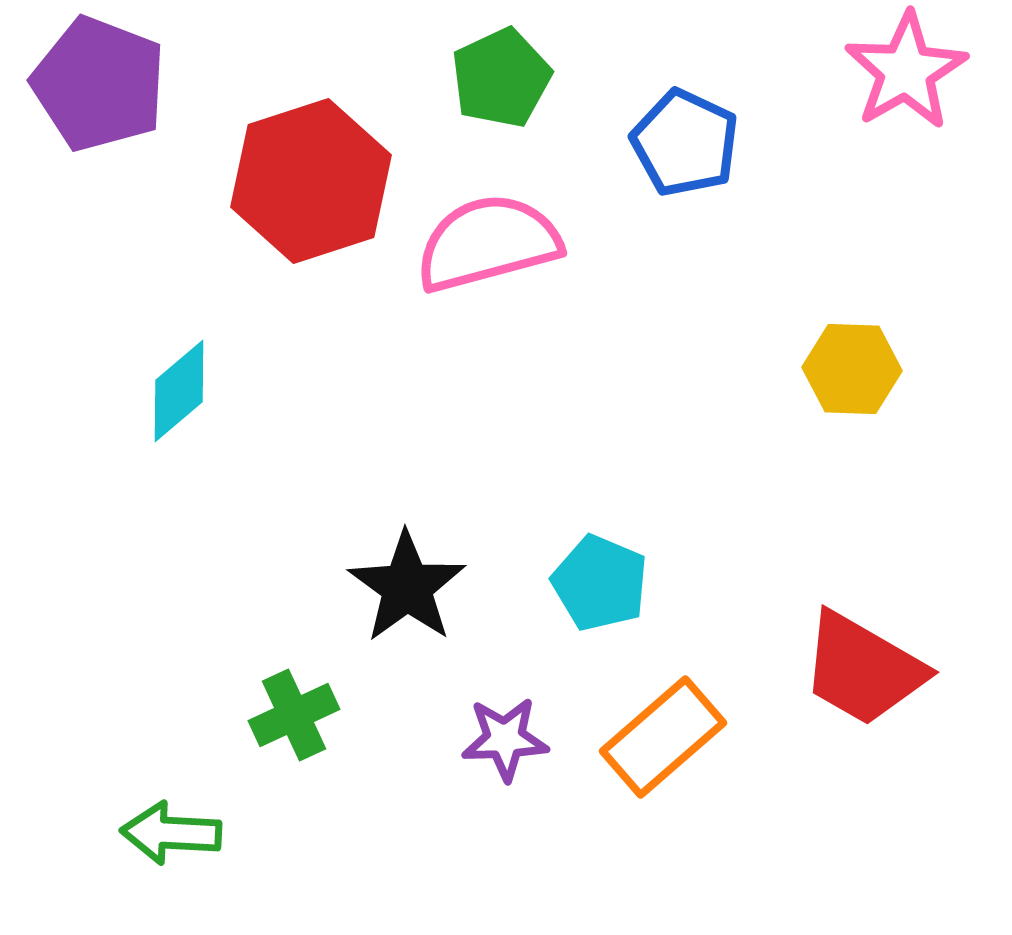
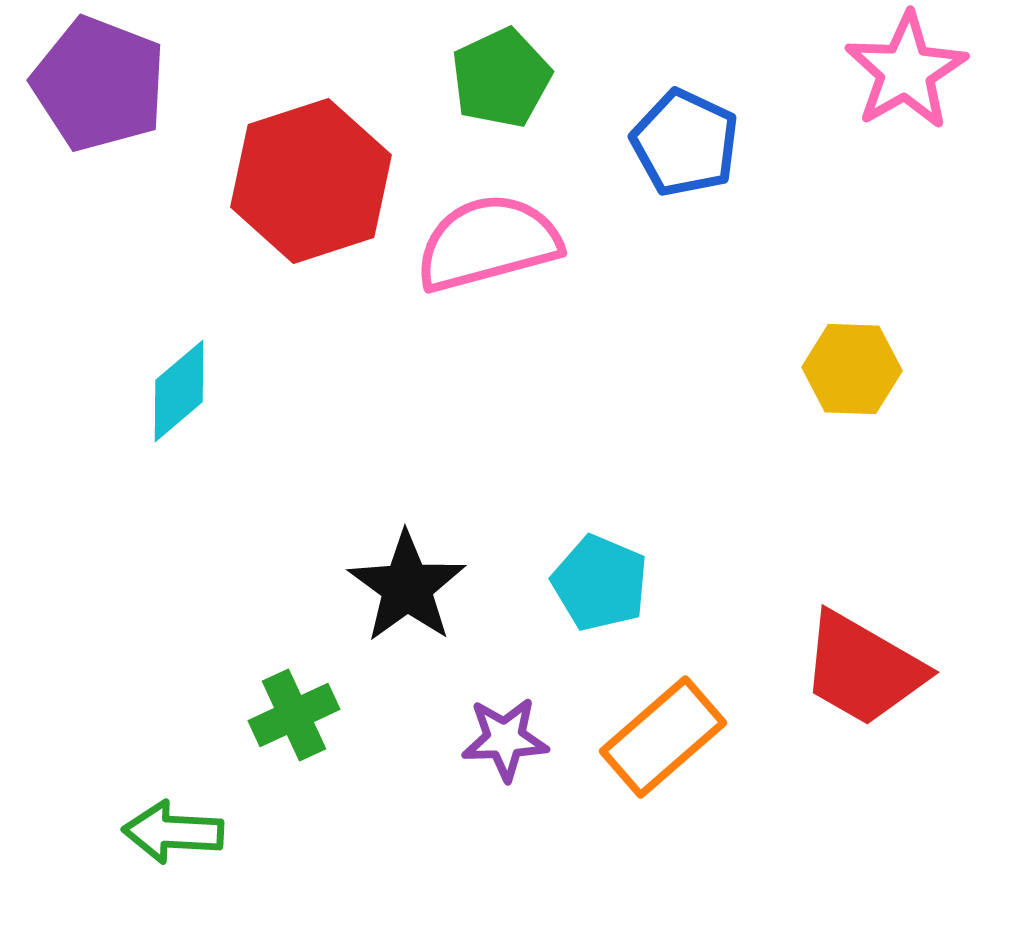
green arrow: moved 2 px right, 1 px up
